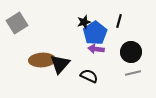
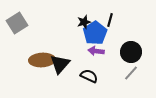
black line: moved 9 px left, 1 px up
purple arrow: moved 2 px down
gray line: moved 2 px left; rotated 35 degrees counterclockwise
